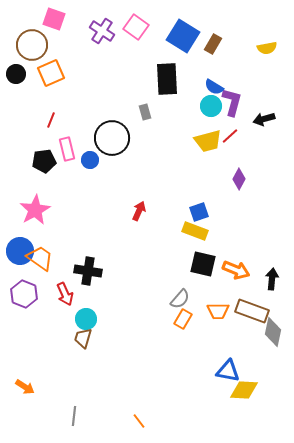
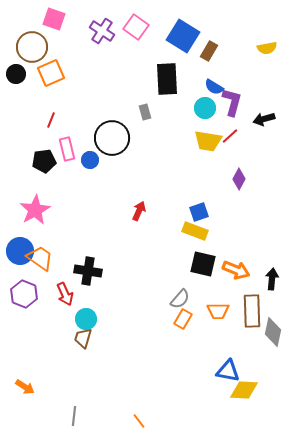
brown rectangle at (213, 44): moved 4 px left, 7 px down
brown circle at (32, 45): moved 2 px down
cyan circle at (211, 106): moved 6 px left, 2 px down
yellow trapezoid at (208, 141): rotated 24 degrees clockwise
brown rectangle at (252, 311): rotated 68 degrees clockwise
